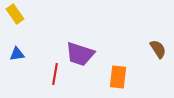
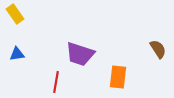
red line: moved 1 px right, 8 px down
